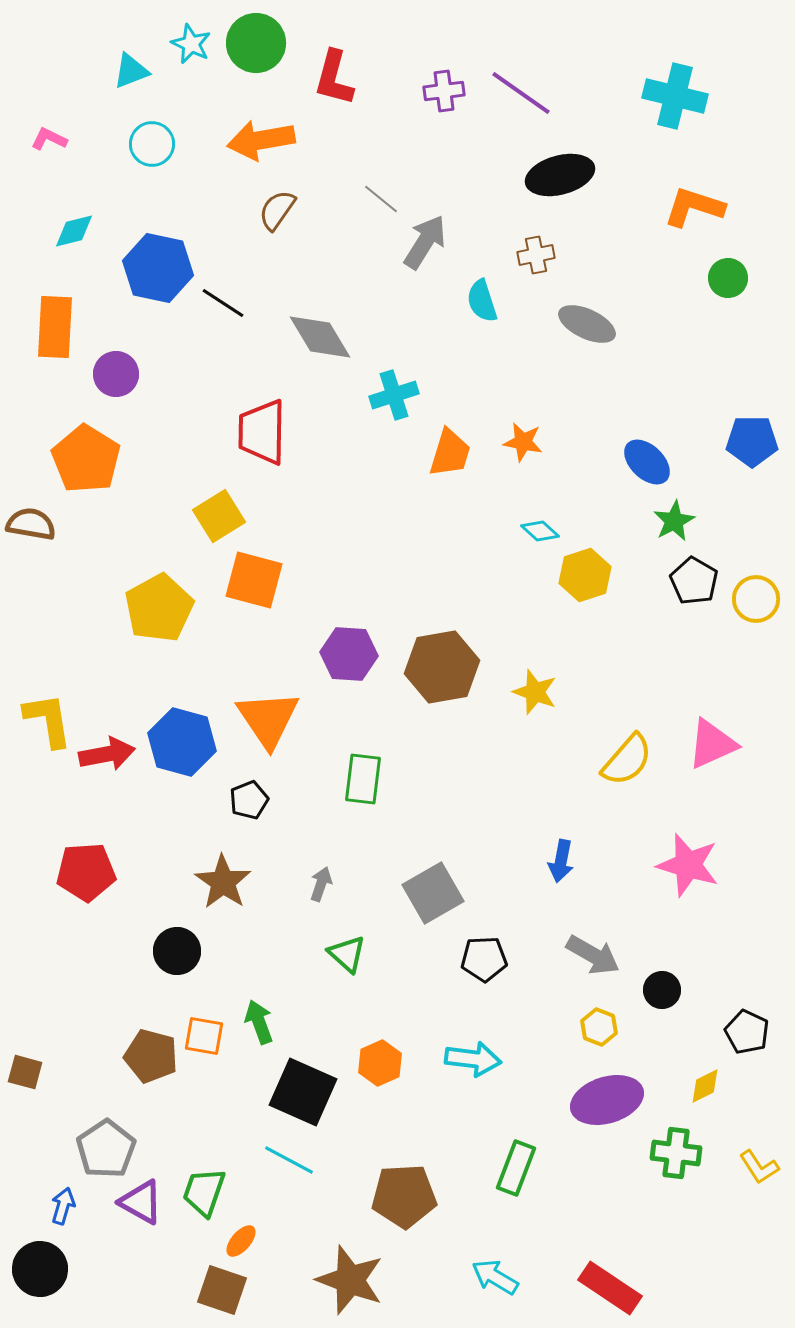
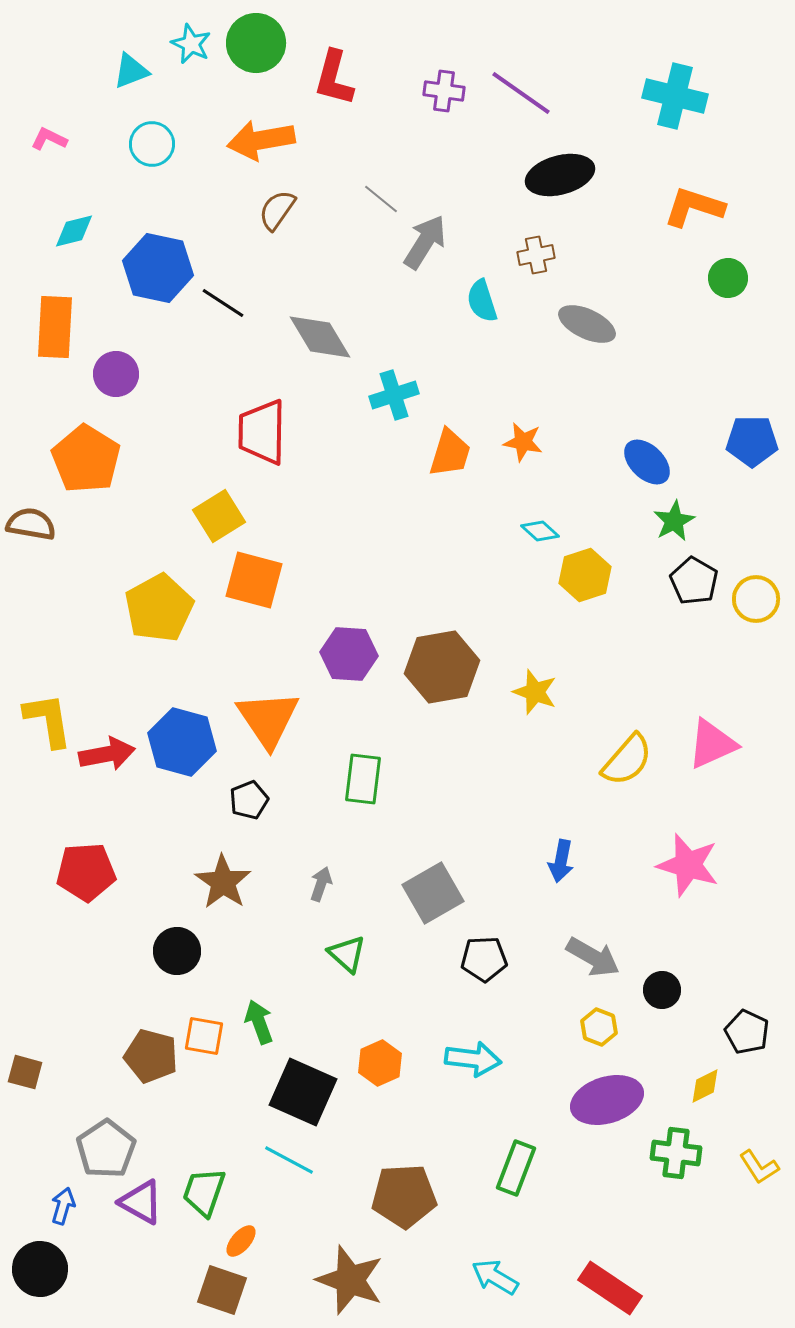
purple cross at (444, 91): rotated 15 degrees clockwise
gray arrow at (593, 955): moved 2 px down
